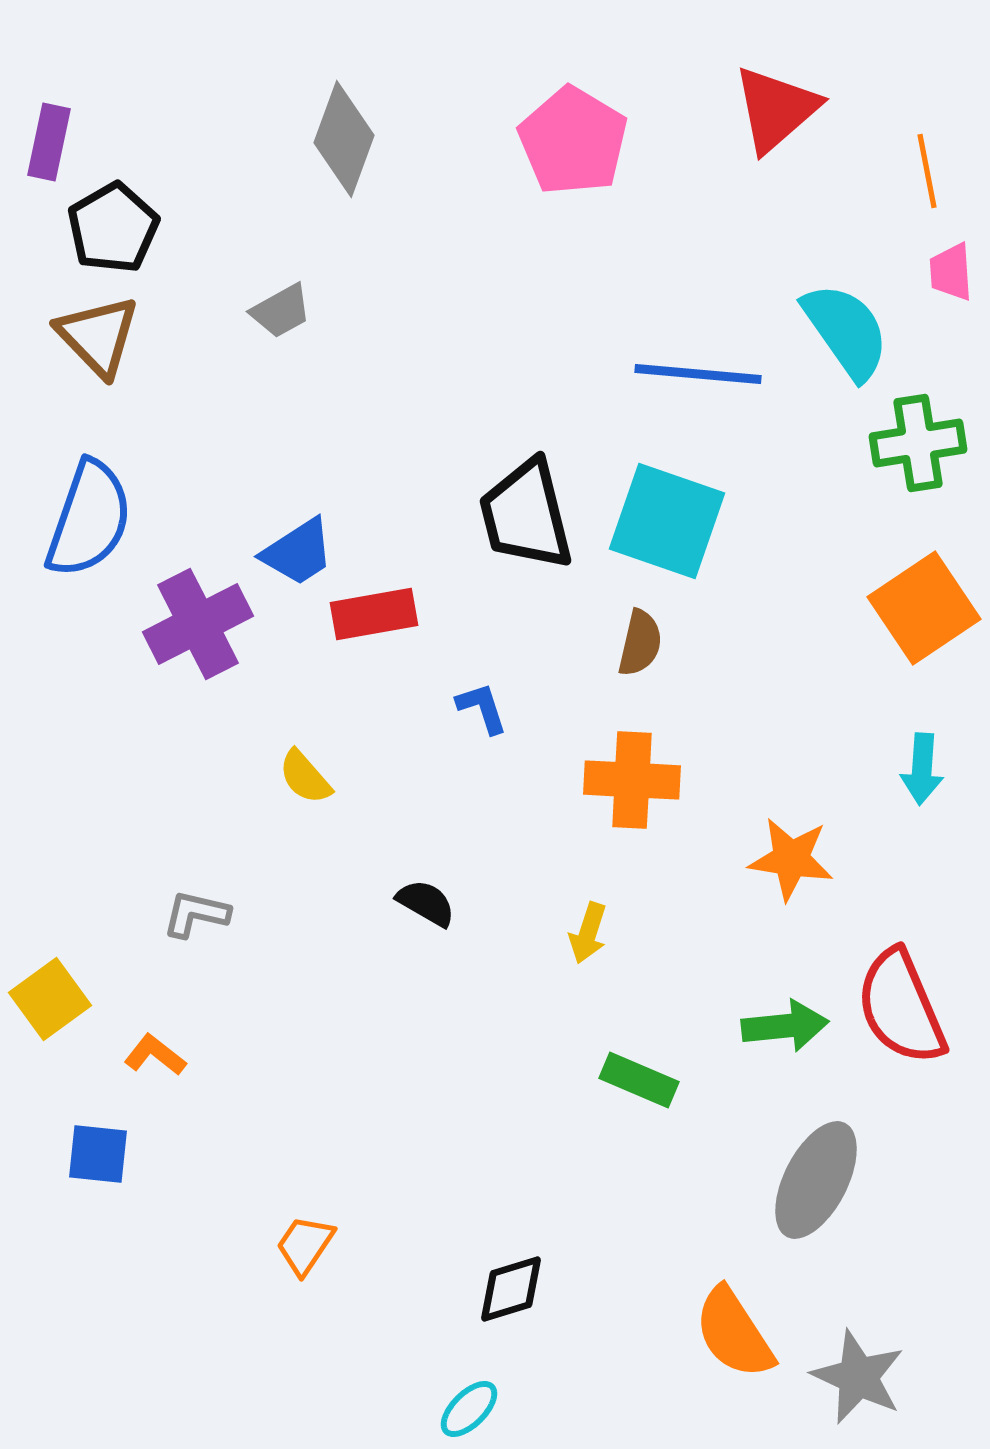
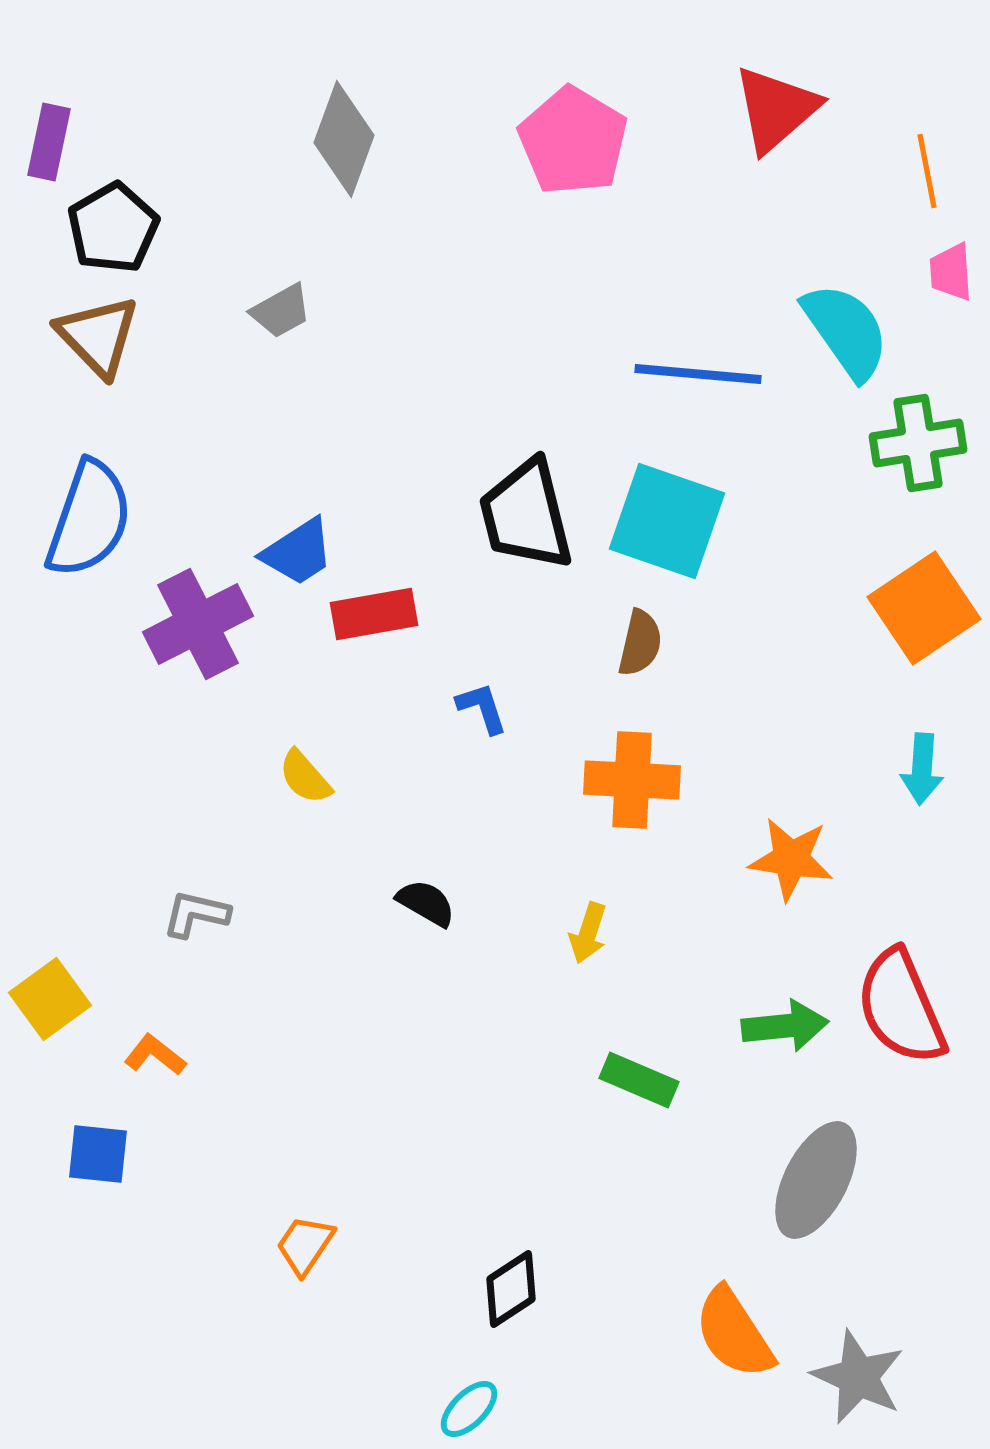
black diamond: rotated 16 degrees counterclockwise
